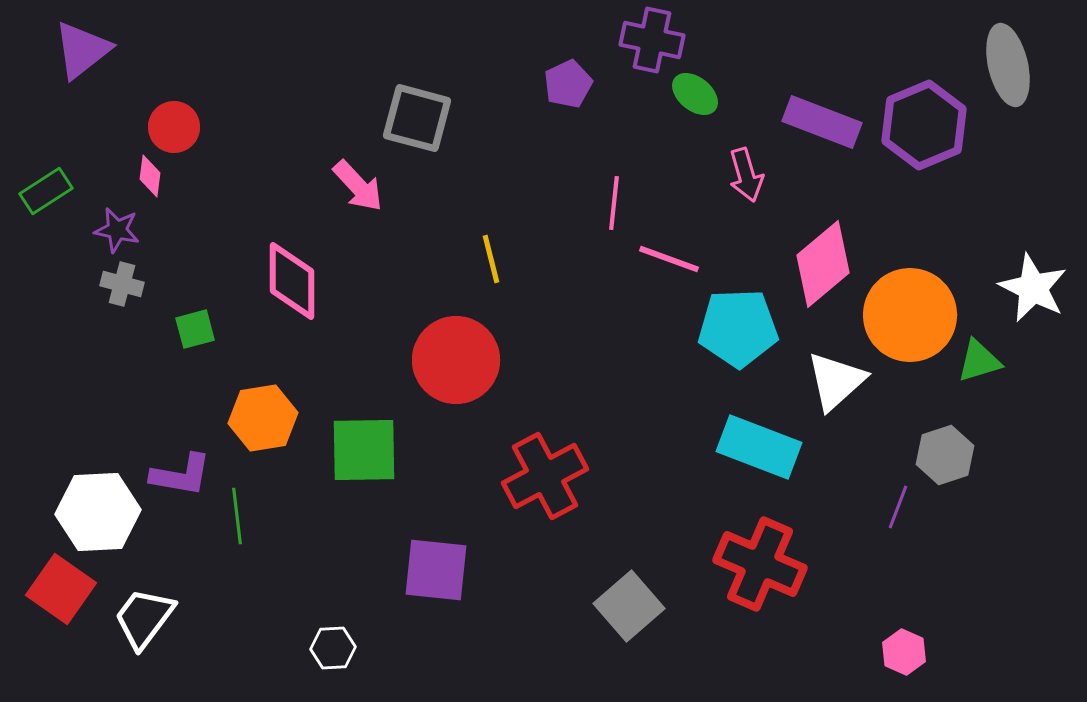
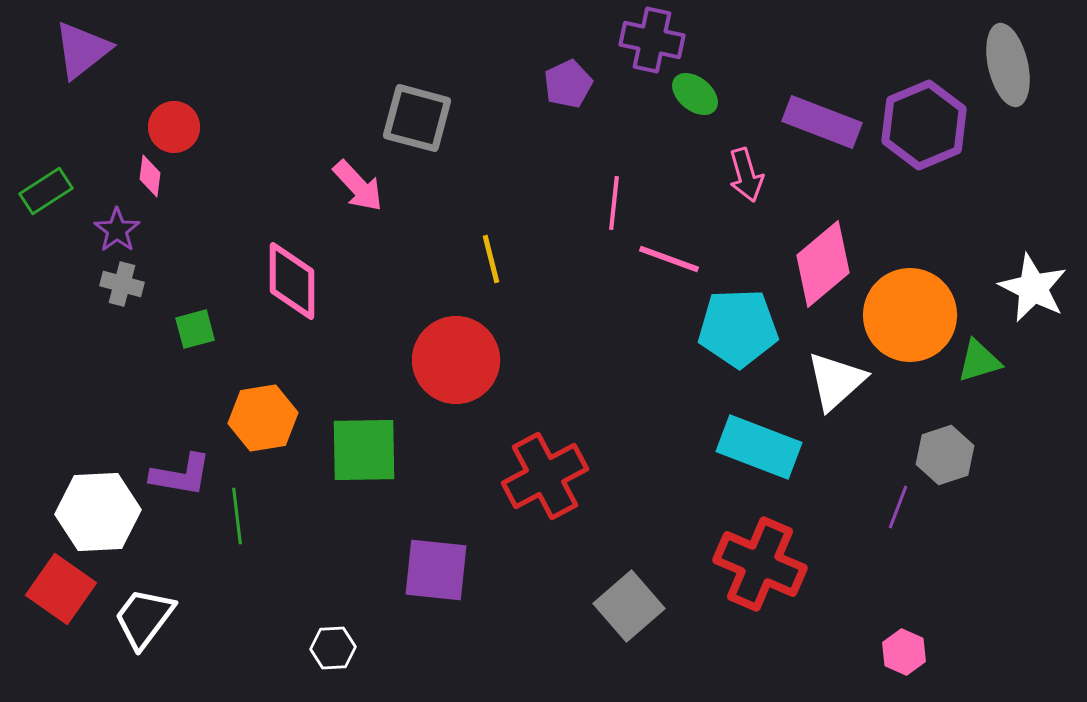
purple star at (117, 230): rotated 24 degrees clockwise
